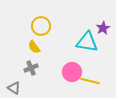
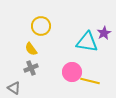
purple star: moved 1 px right, 5 px down
yellow semicircle: moved 3 px left, 2 px down
